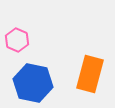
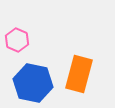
orange rectangle: moved 11 px left
